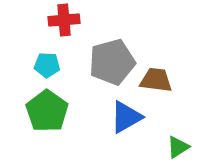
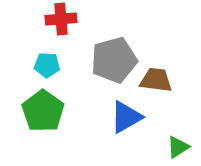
red cross: moved 3 px left, 1 px up
gray pentagon: moved 2 px right, 2 px up
green pentagon: moved 4 px left
